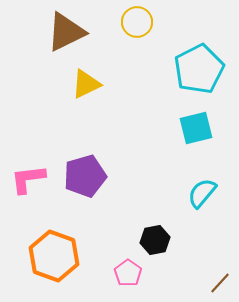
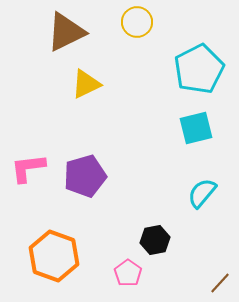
pink L-shape: moved 11 px up
